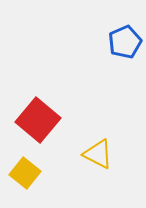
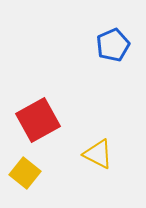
blue pentagon: moved 12 px left, 3 px down
red square: rotated 21 degrees clockwise
